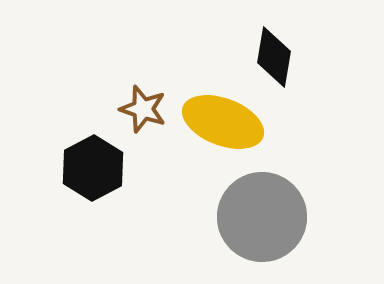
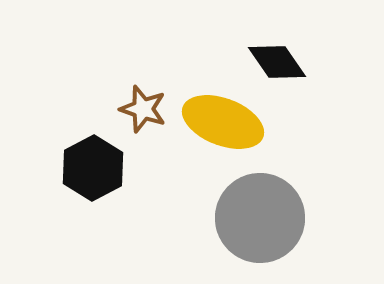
black diamond: moved 3 px right, 5 px down; rotated 44 degrees counterclockwise
gray circle: moved 2 px left, 1 px down
